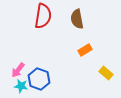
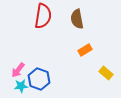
cyan star: rotated 16 degrees counterclockwise
